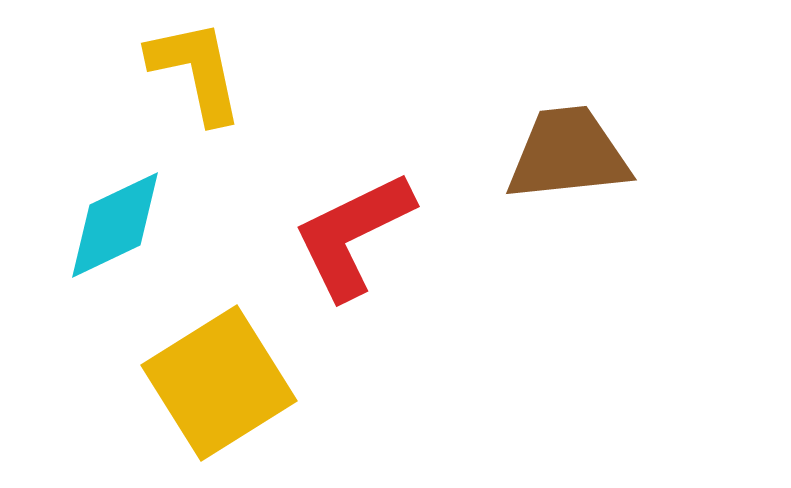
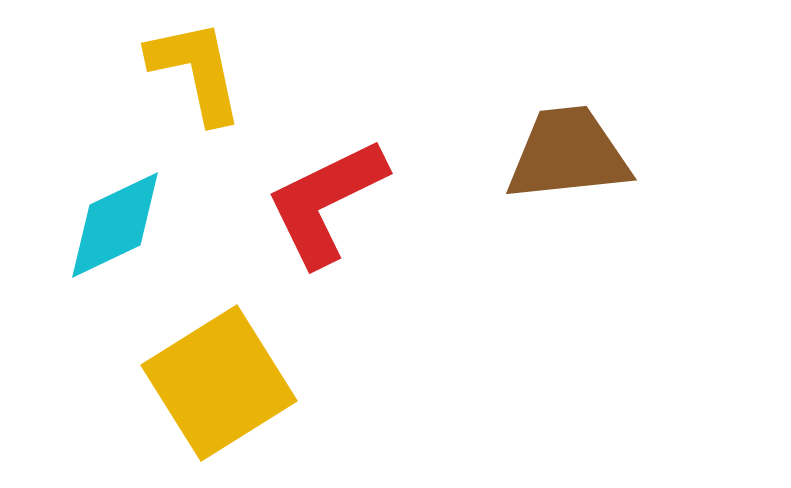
red L-shape: moved 27 px left, 33 px up
